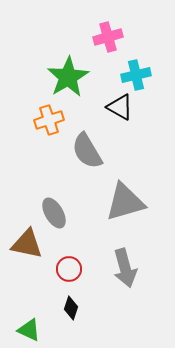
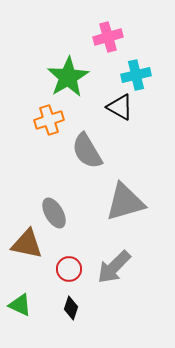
gray arrow: moved 11 px left, 1 px up; rotated 60 degrees clockwise
green triangle: moved 9 px left, 25 px up
